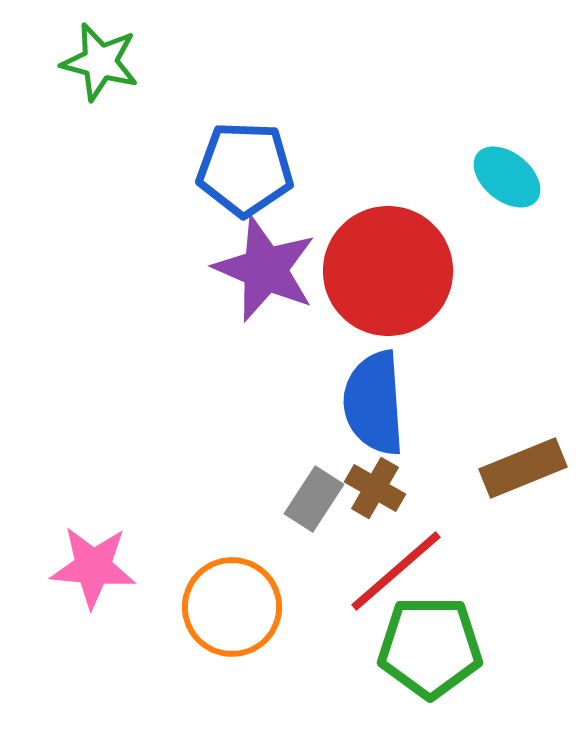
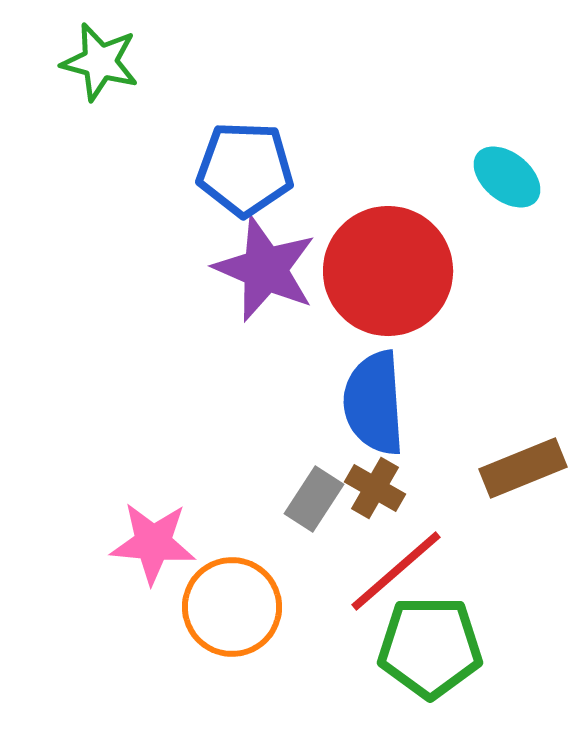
pink star: moved 60 px right, 24 px up
